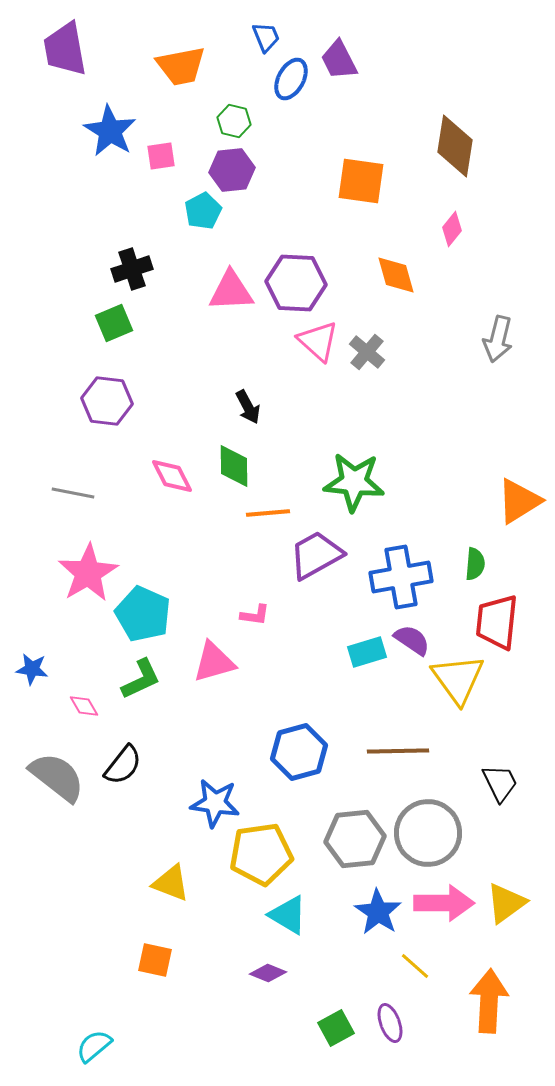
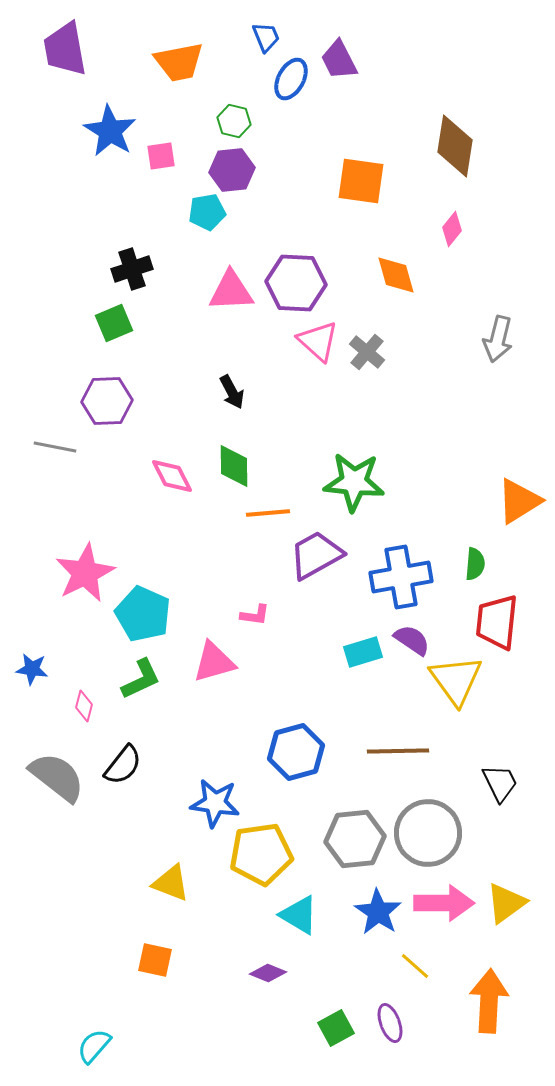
orange trapezoid at (181, 66): moved 2 px left, 4 px up
cyan pentagon at (203, 211): moved 4 px right, 1 px down; rotated 18 degrees clockwise
purple hexagon at (107, 401): rotated 9 degrees counterclockwise
black arrow at (248, 407): moved 16 px left, 15 px up
gray line at (73, 493): moved 18 px left, 46 px up
pink star at (88, 573): moved 3 px left; rotated 4 degrees clockwise
cyan rectangle at (367, 652): moved 4 px left
yellow triangle at (458, 679): moved 2 px left, 1 px down
pink diamond at (84, 706): rotated 44 degrees clockwise
blue hexagon at (299, 752): moved 3 px left
cyan triangle at (288, 915): moved 11 px right
cyan semicircle at (94, 1046): rotated 9 degrees counterclockwise
